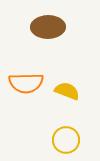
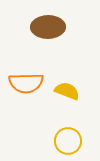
yellow circle: moved 2 px right, 1 px down
